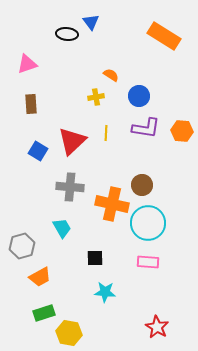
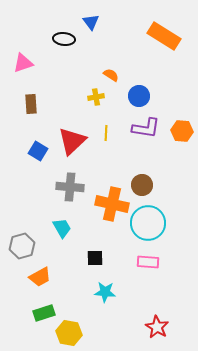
black ellipse: moved 3 px left, 5 px down
pink triangle: moved 4 px left, 1 px up
